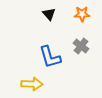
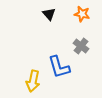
orange star: rotated 14 degrees clockwise
blue L-shape: moved 9 px right, 10 px down
yellow arrow: moved 1 px right, 3 px up; rotated 100 degrees clockwise
